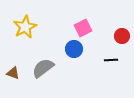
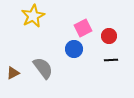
yellow star: moved 8 px right, 11 px up
red circle: moved 13 px left
gray semicircle: rotated 90 degrees clockwise
brown triangle: rotated 48 degrees counterclockwise
